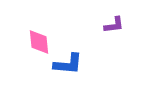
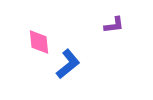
blue L-shape: rotated 44 degrees counterclockwise
